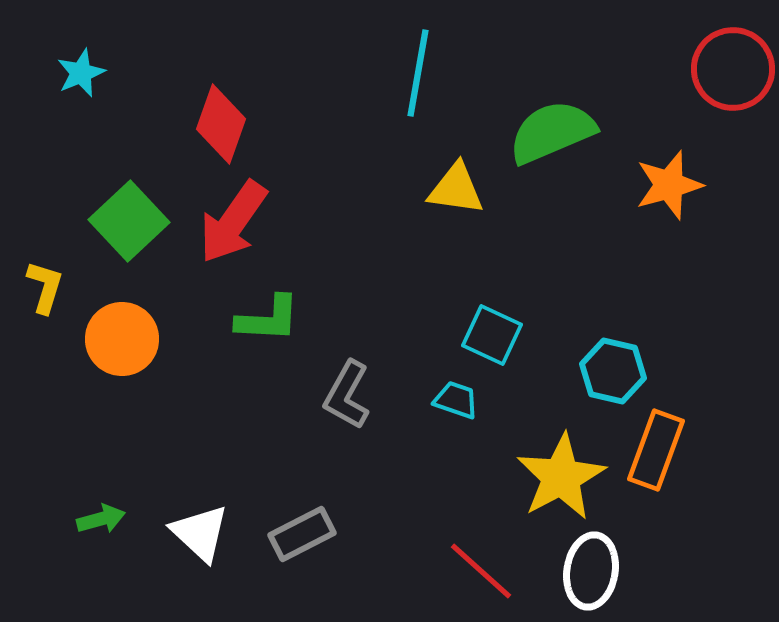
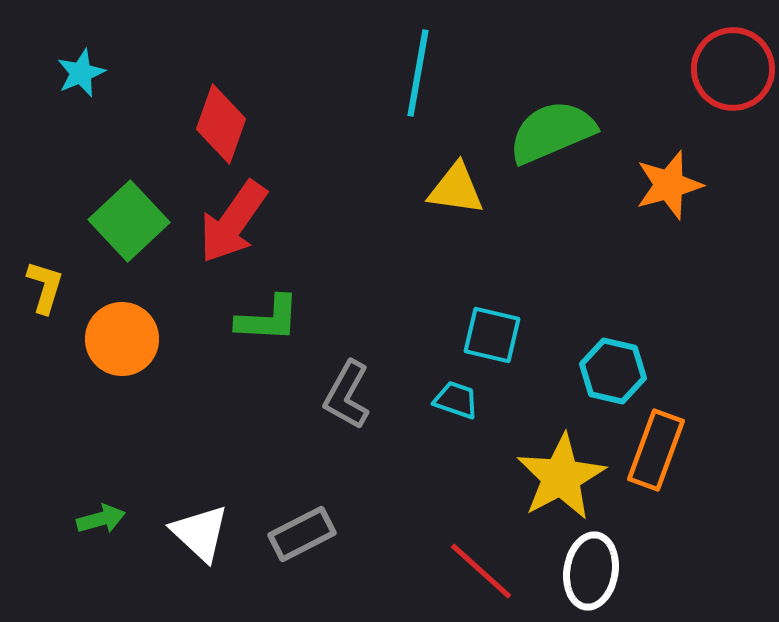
cyan square: rotated 12 degrees counterclockwise
